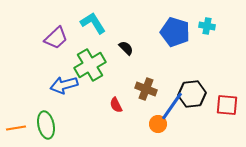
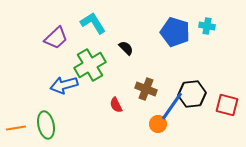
red square: rotated 10 degrees clockwise
